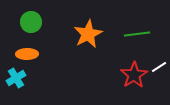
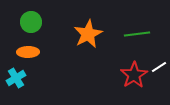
orange ellipse: moved 1 px right, 2 px up
